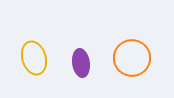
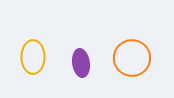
yellow ellipse: moved 1 px left, 1 px up; rotated 16 degrees clockwise
